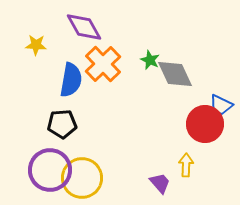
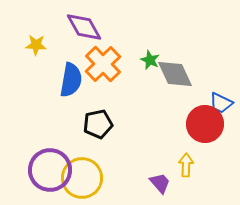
blue trapezoid: moved 2 px up
black pentagon: moved 36 px right; rotated 8 degrees counterclockwise
